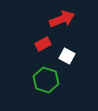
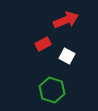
red arrow: moved 4 px right, 1 px down
green hexagon: moved 6 px right, 10 px down
